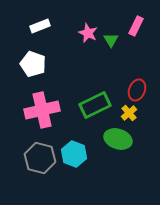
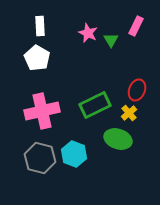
white rectangle: rotated 72 degrees counterclockwise
white pentagon: moved 4 px right, 6 px up; rotated 10 degrees clockwise
pink cross: moved 1 px down
